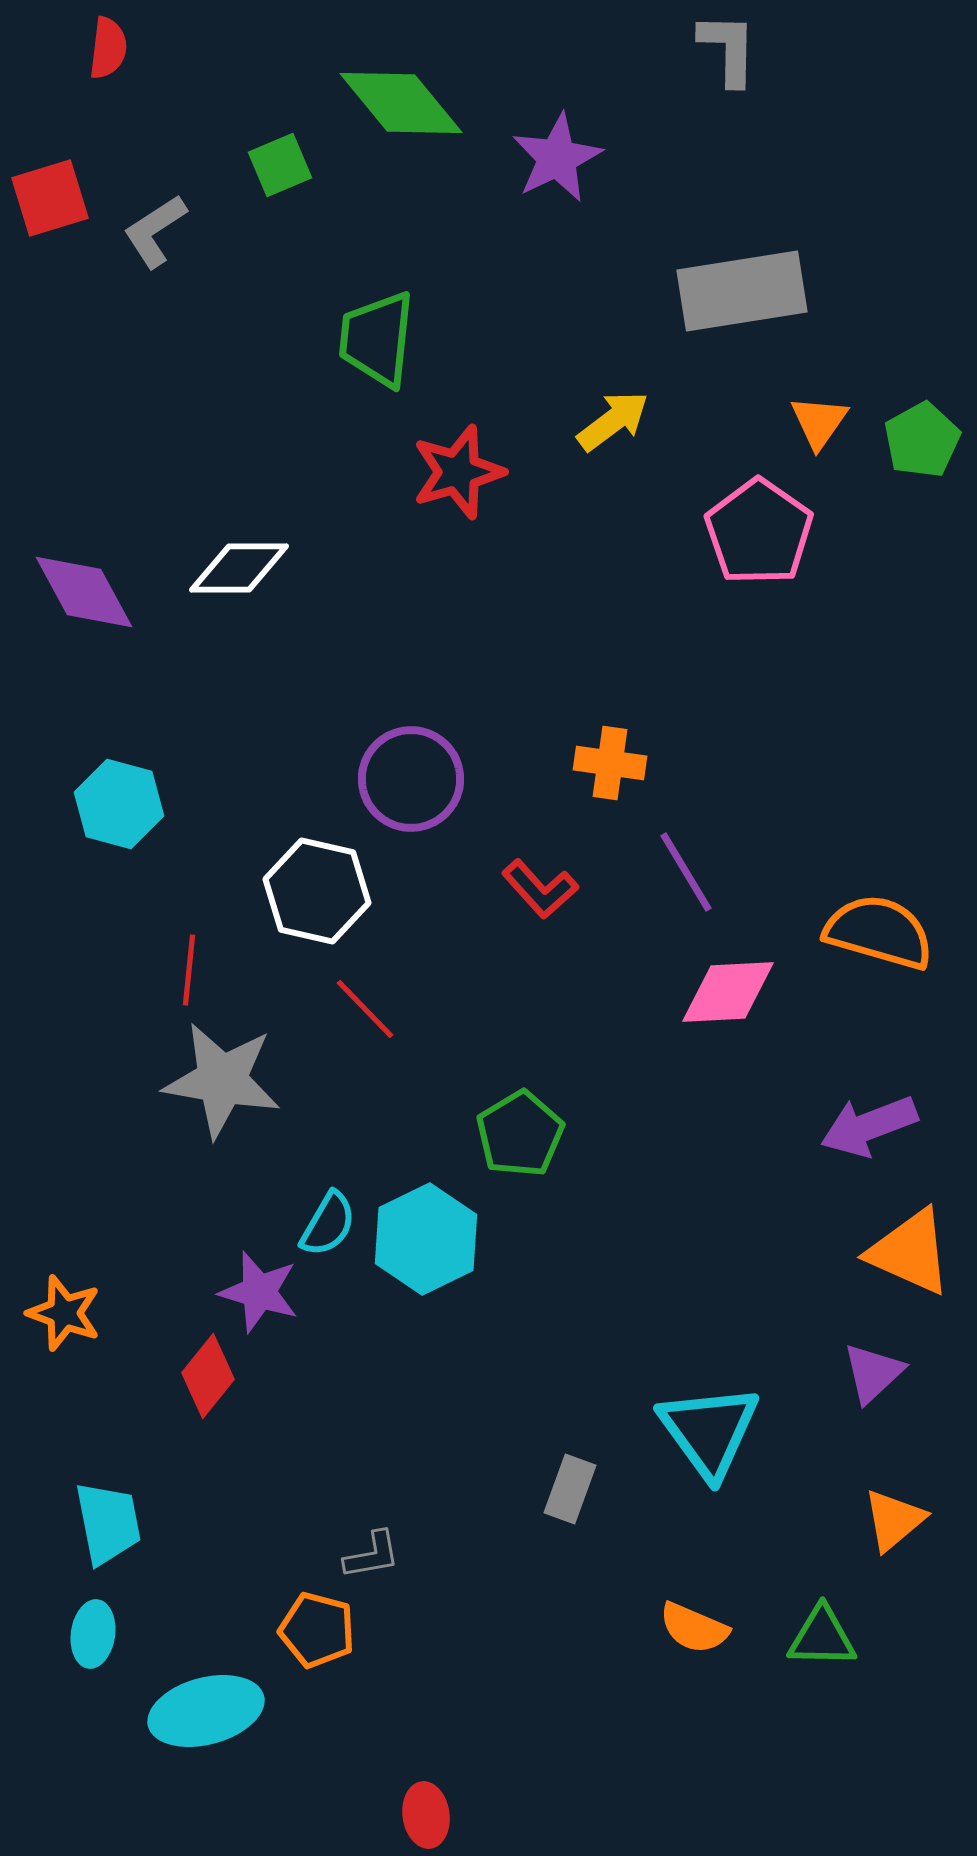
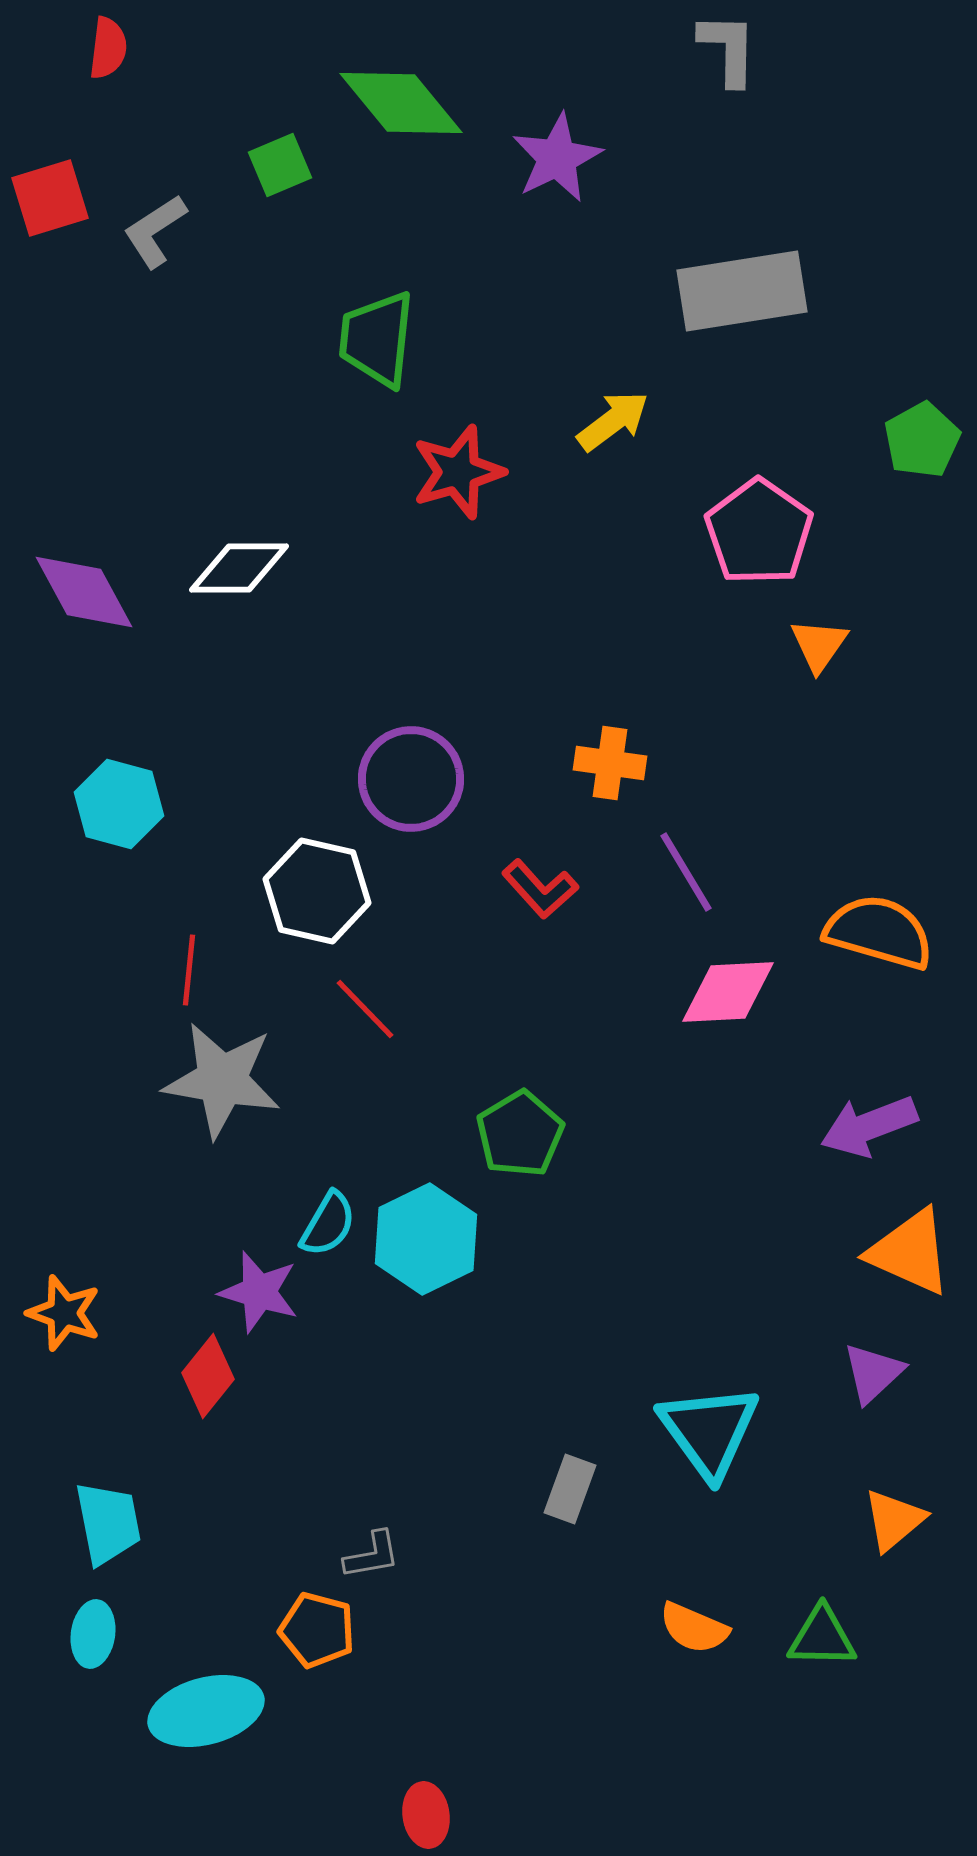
orange triangle at (819, 422): moved 223 px down
